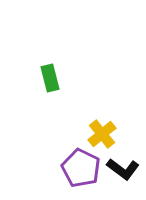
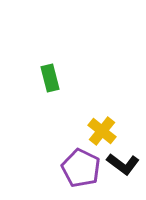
yellow cross: moved 3 px up; rotated 12 degrees counterclockwise
black L-shape: moved 5 px up
